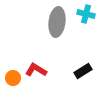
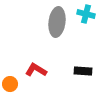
black rectangle: rotated 36 degrees clockwise
orange circle: moved 3 px left, 6 px down
